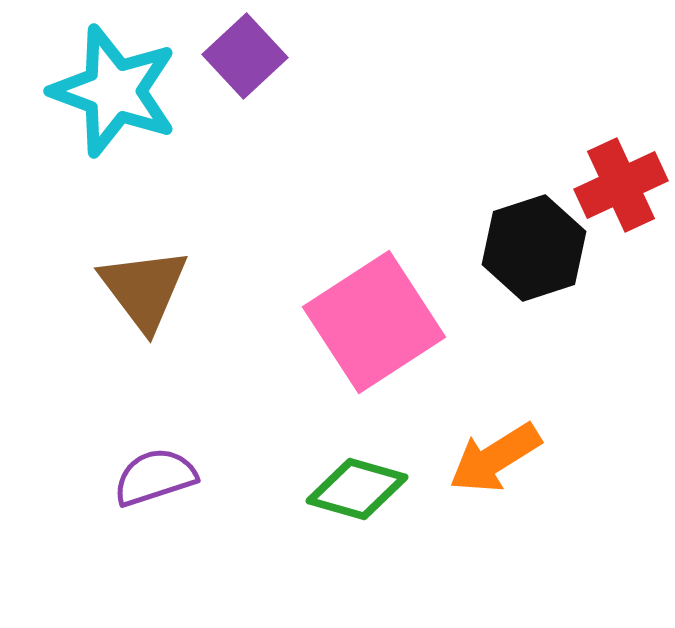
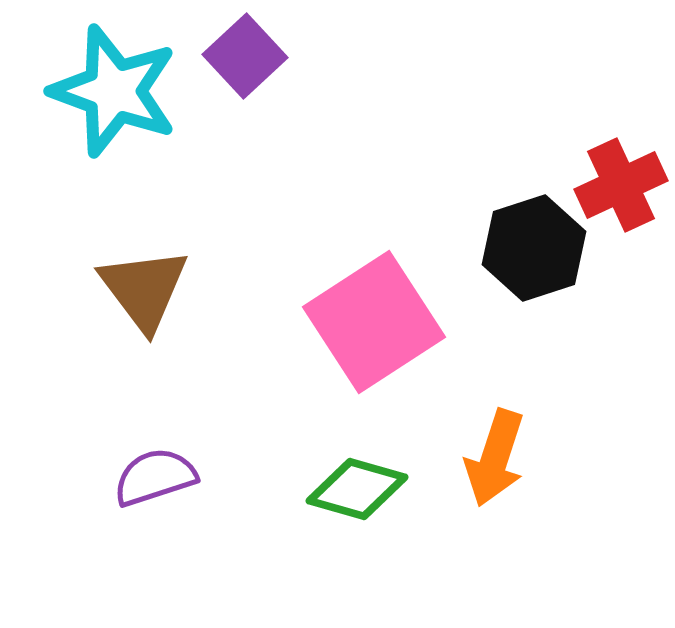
orange arrow: rotated 40 degrees counterclockwise
